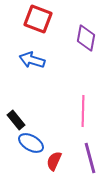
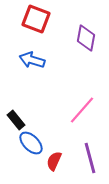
red square: moved 2 px left
pink line: moved 1 px left, 1 px up; rotated 40 degrees clockwise
blue ellipse: rotated 15 degrees clockwise
